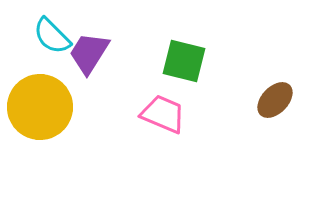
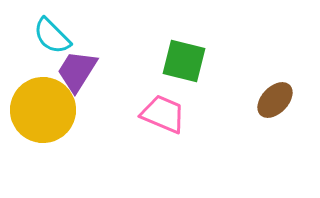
purple trapezoid: moved 12 px left, 18 px down
yellow circle: moved 3 px right, 3 px down
